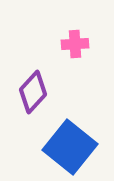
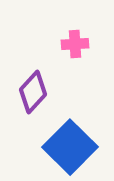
blue square: rotated 6 degrees clockwise
